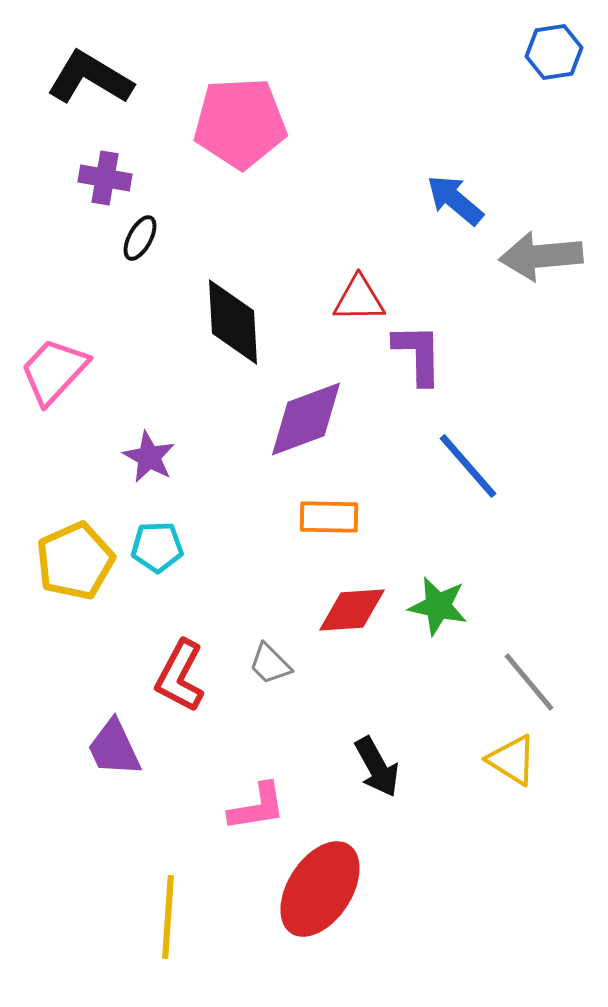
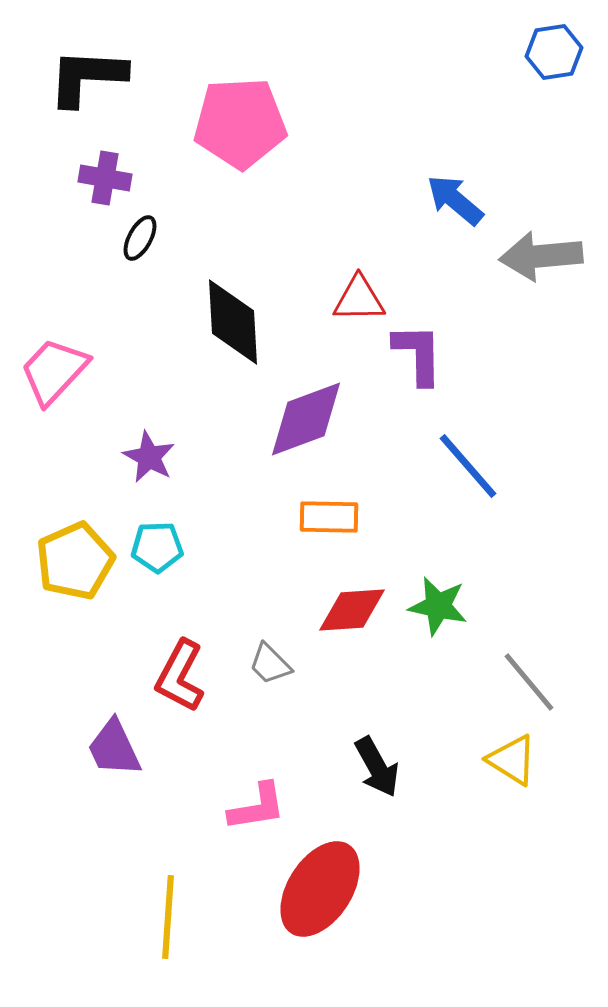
black L-shape: moved 3 px left, 1 px up; rotated 28 degrees counterclockwise
